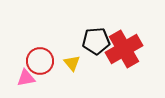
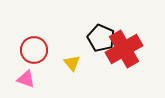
black pentagon: moved 5 px right, 3 px up; rotated 28 degrees clockwise
red circle: moved 6 px left, 11 px up
pink triangle: moved 1 px down; rotated 30 degrees clockwise
